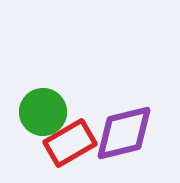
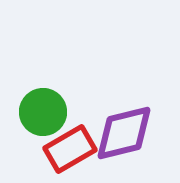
red rectangle: moved 6 px down
